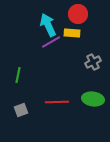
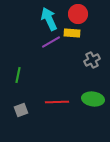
cyan arrow: moved 1 px right, 6 px up
gray cross: moved 1 px left, 2 px up
